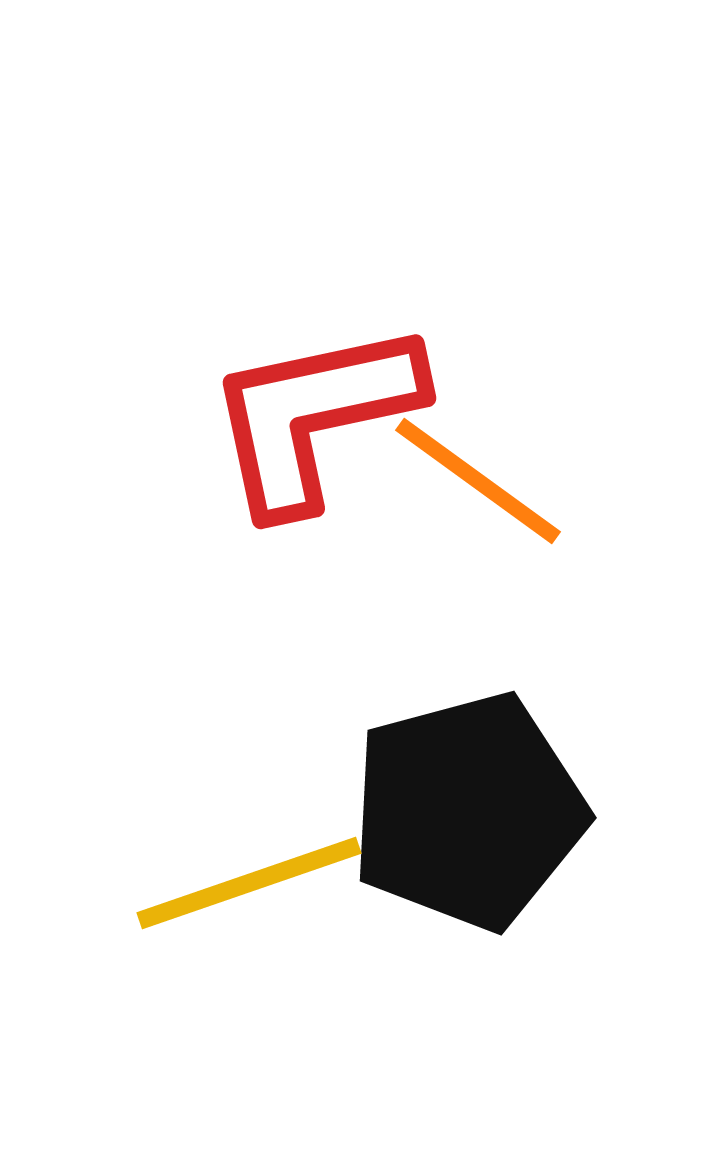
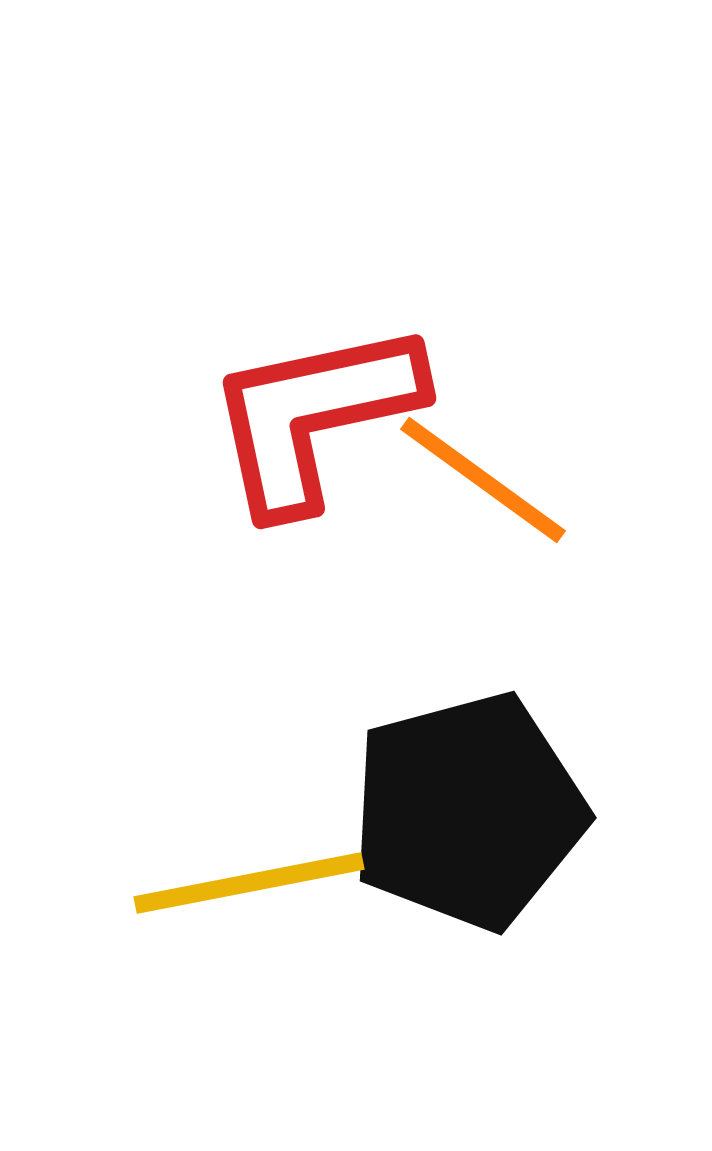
orange line: moved 5 px right, 1 px up
yellow line: rotated 8 degrees clockwise
